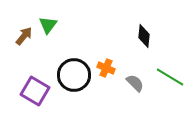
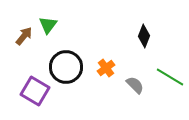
black diamond: rotated 15 degrees clockwise
orange cross: rotated 30 degrees clockwise
black circle: moved 8 px left, 8 px up
gray semicircle: moved 2 px down
